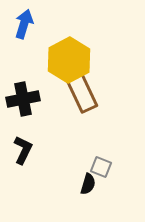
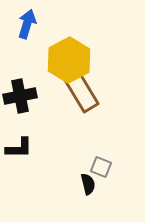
blue arrow: moved 3 px right
brown rectangle: rotated 6 degrees counterclockwise
black cross: moved 3 px left, 3 px up
black L-shape: moved 4 px left, 2 px up; rotated 64 degrees clockwise
black semicircle: rotated 30 degrees counterclockwise
